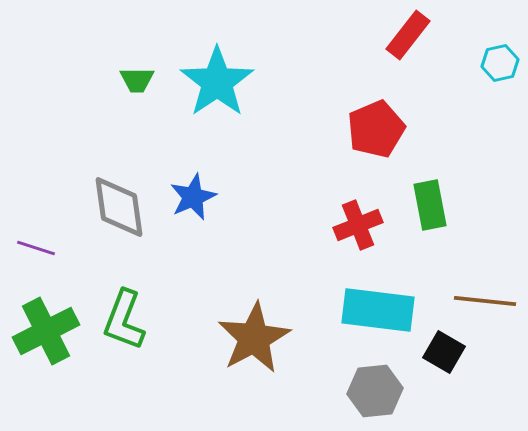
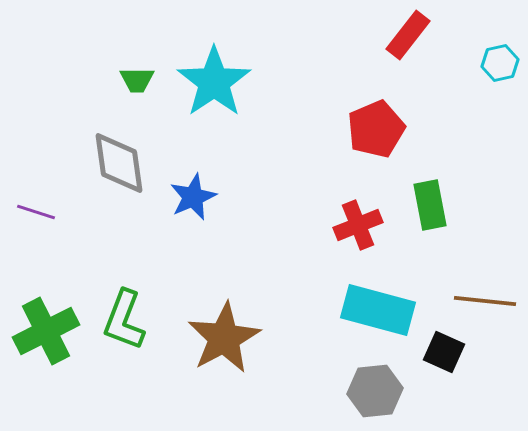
cyan star: moved 3 px left
gray diamond: moved 44 px up
purple line: moved 36 px up
cyan rectangle: rotated 8 degrees clockwise
brown star: moved 30 px left
black square: rotated 6 degrees counterclockwise
